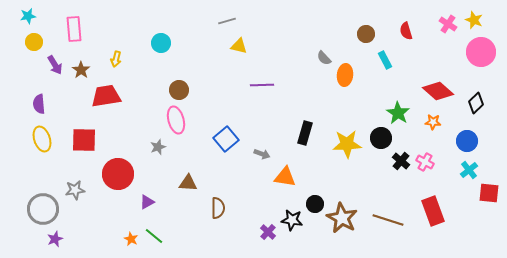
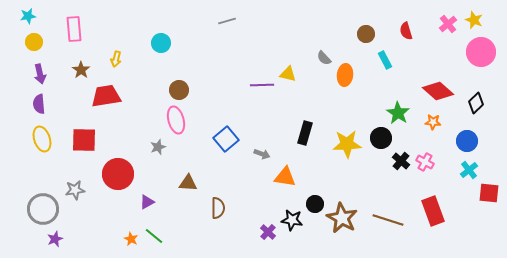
pink cross at (448, 24): rotated 18 degrees clockwise
yellow triangle at (239, 46): moved 49 px right, 28 px down
purple arrow at (55, 65): moved 15 px left, 9 px down; rotated 18 degrees clockwise
